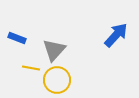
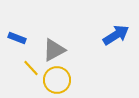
blue arrow: rotated 16 degrees clockwise
gray triangle: rotated 20 degrees clockwise
yellow line: rotated 36 degrees clockwise
